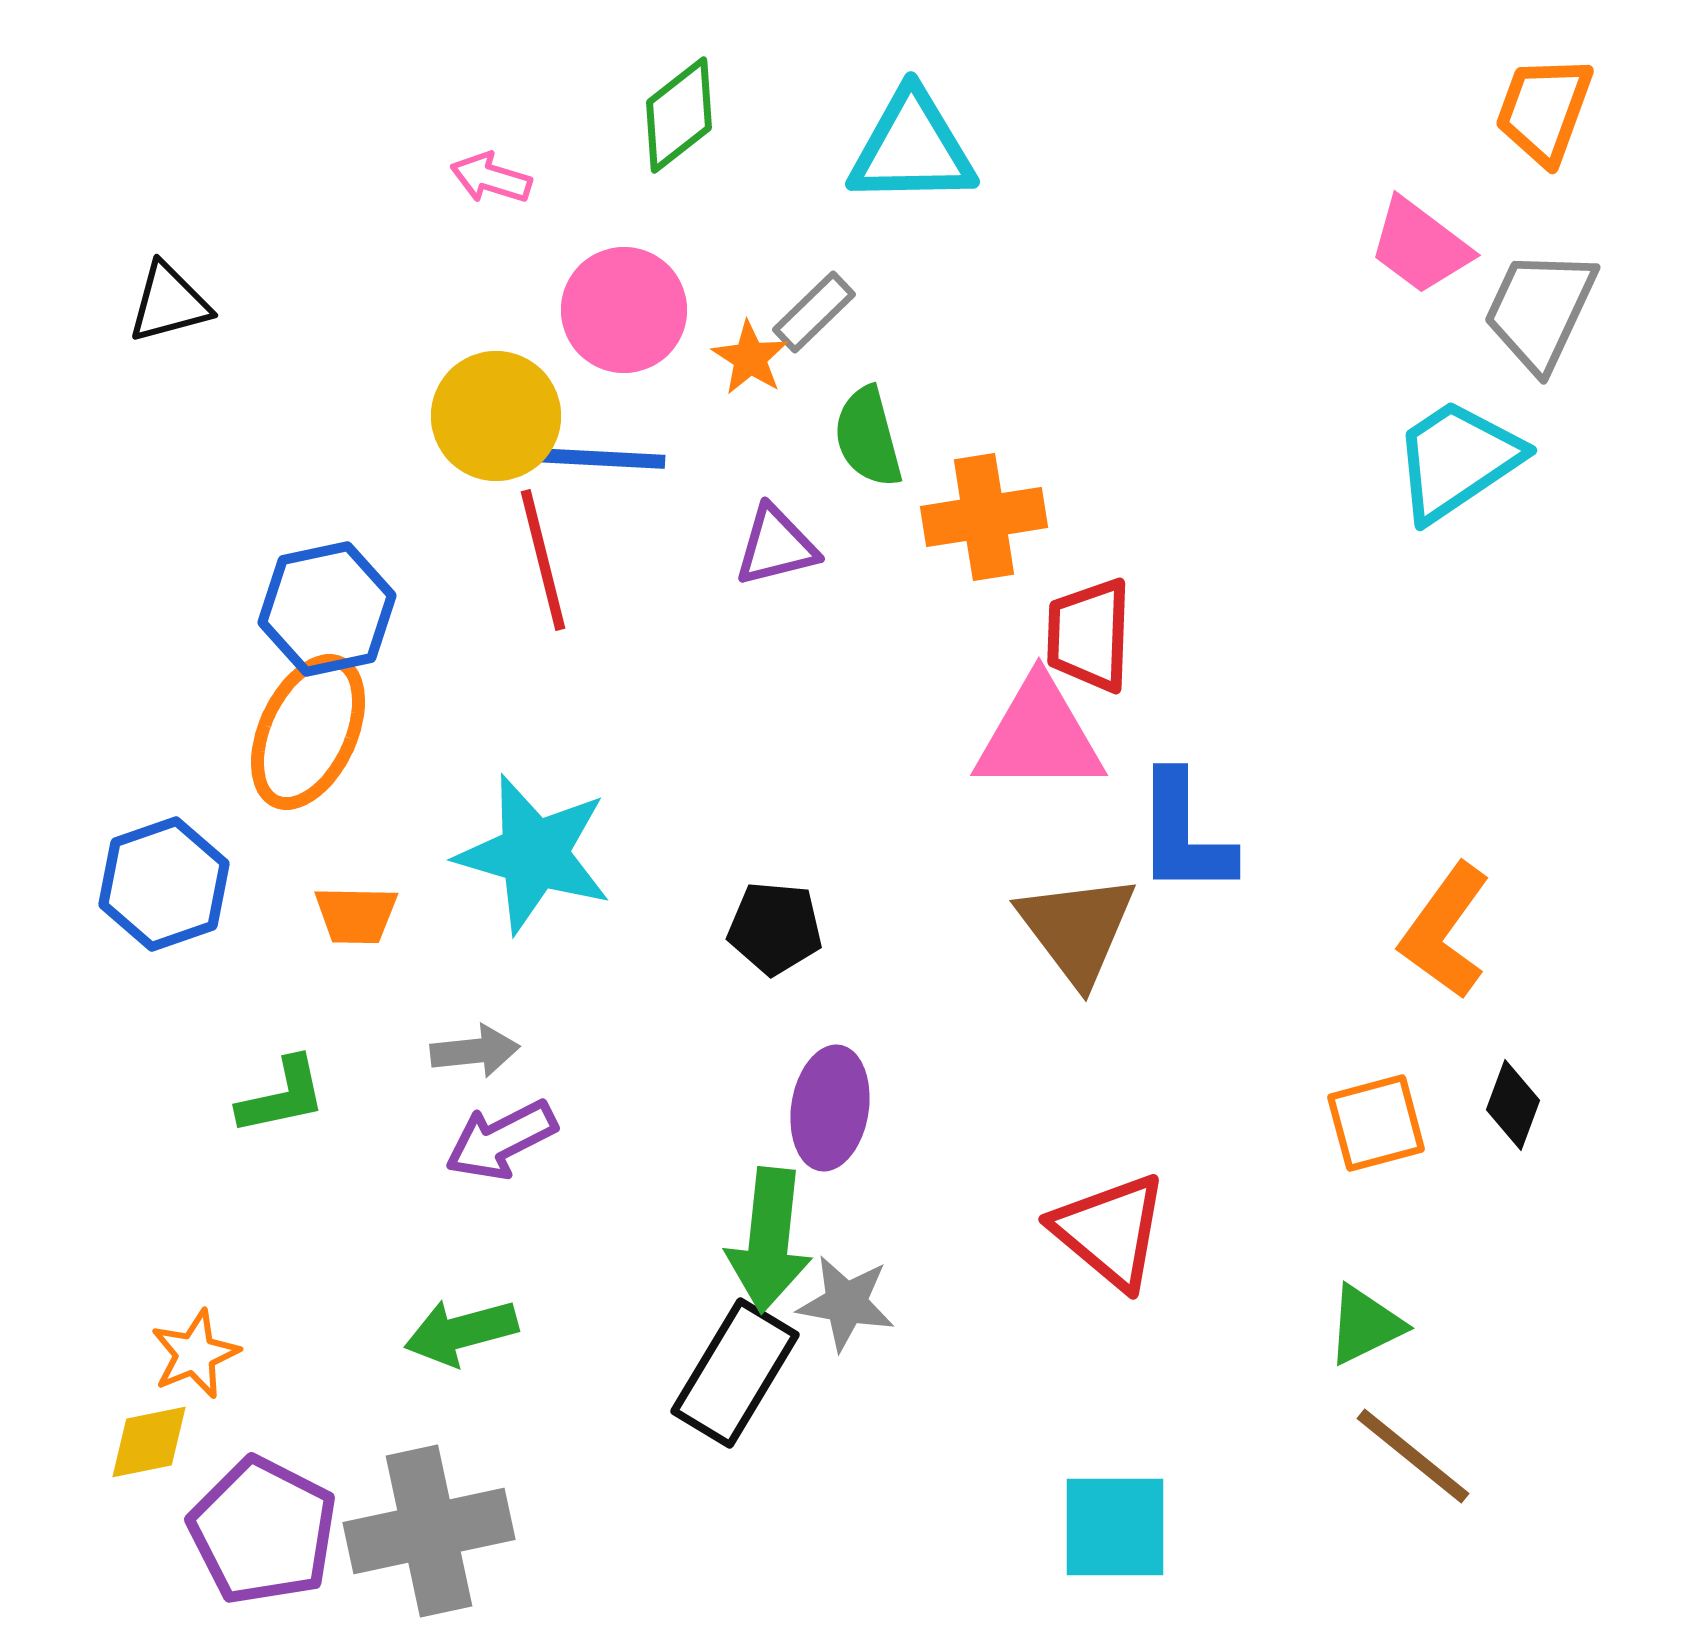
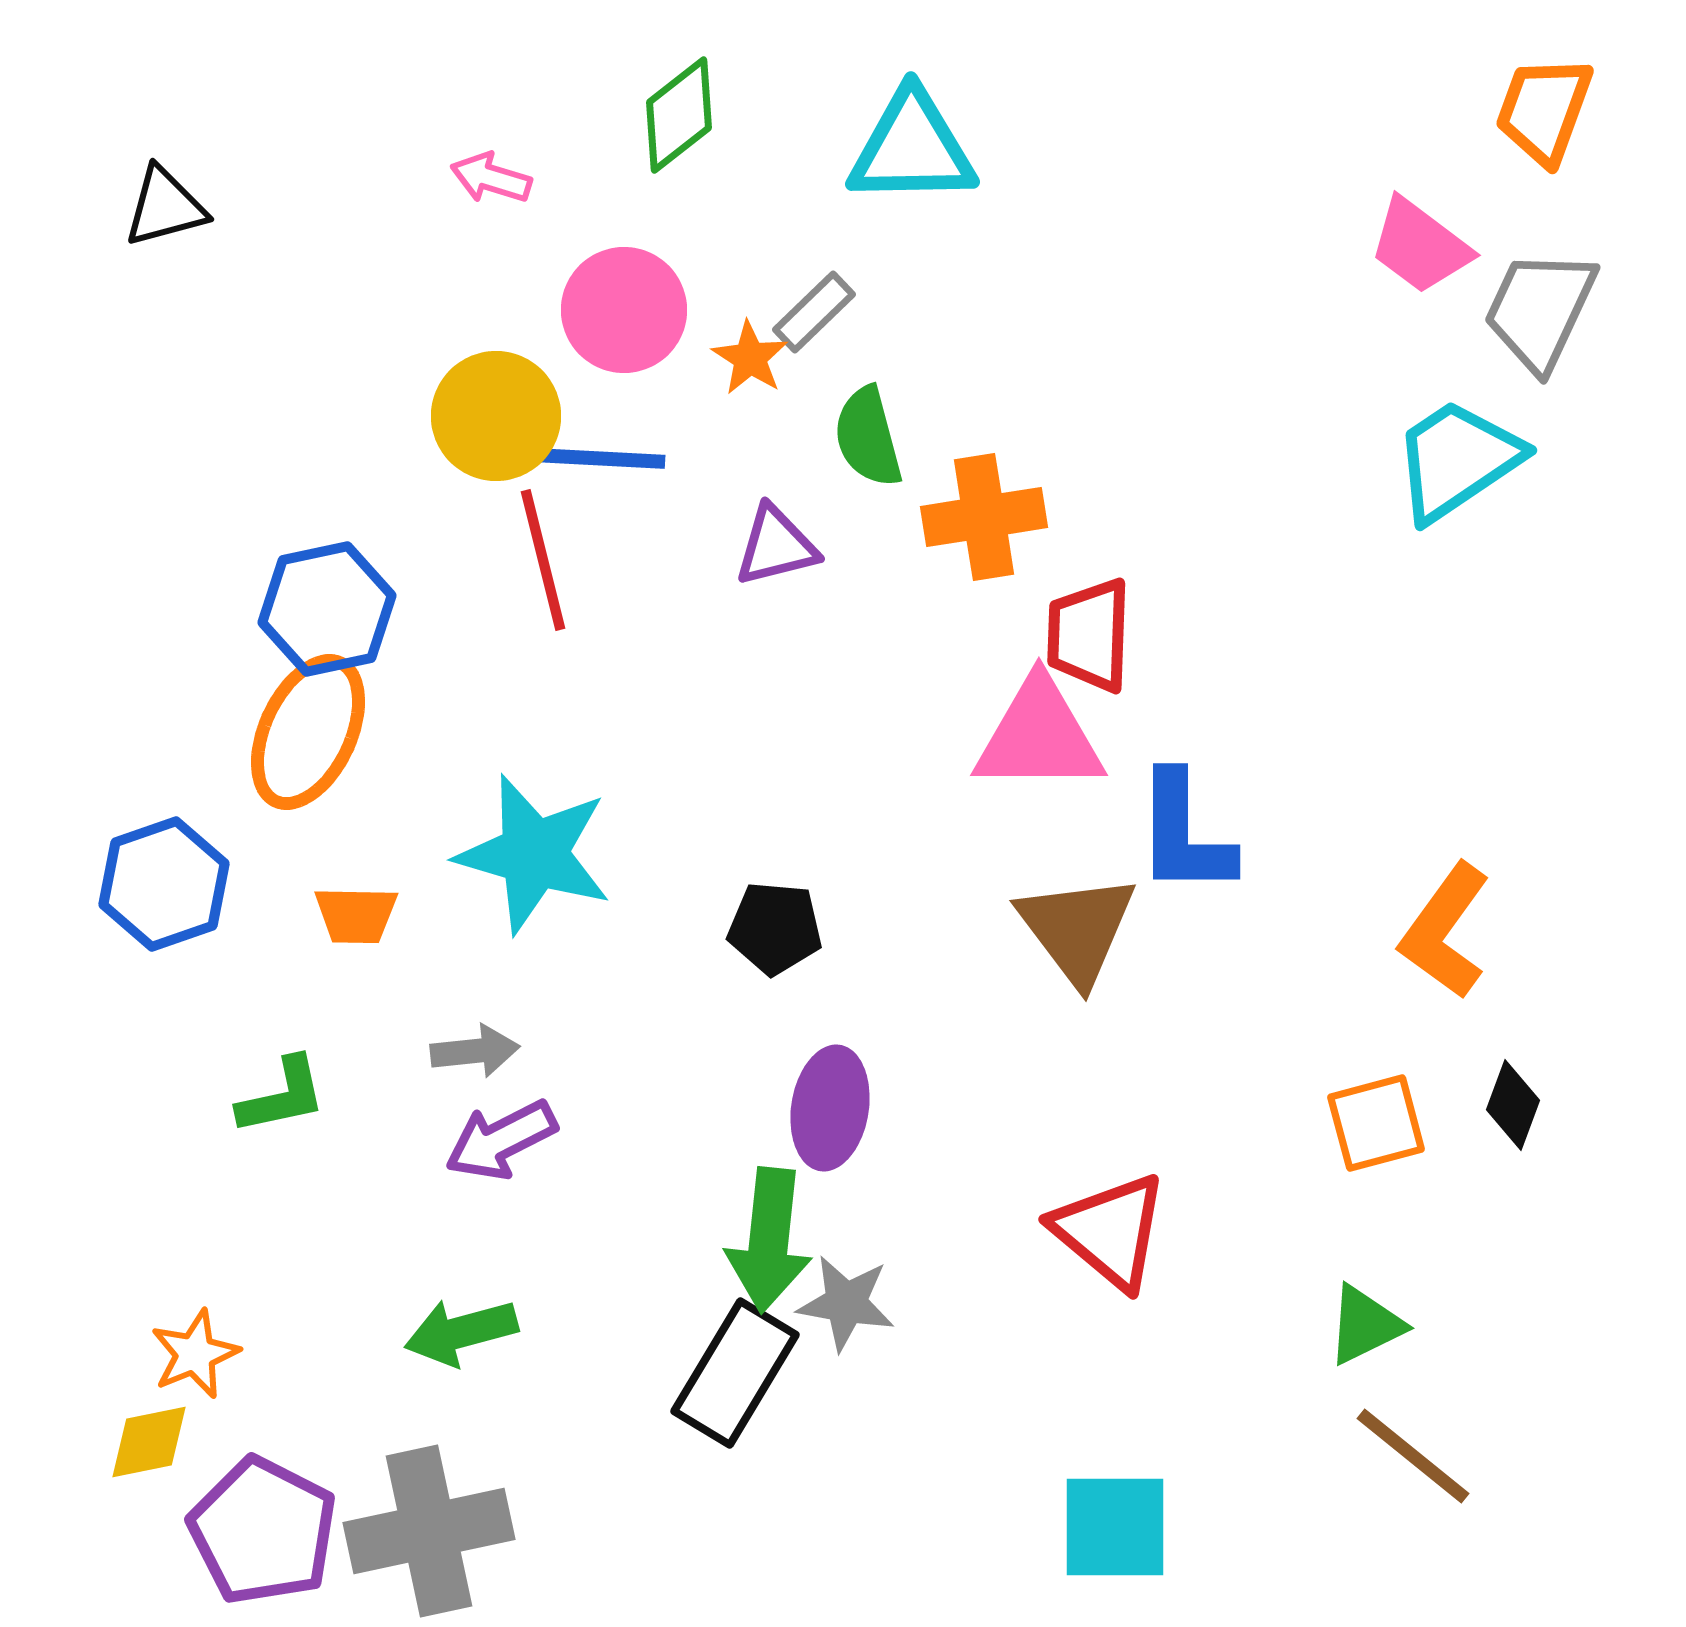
black triangle at (169, 303): moved 4 px left, 96 px up
